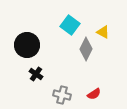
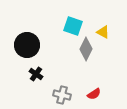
cyan square: moved 3 px right, 1 px down; rotated 18 degrees counterclockwise
